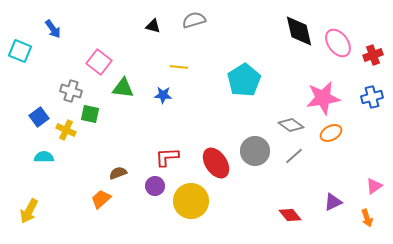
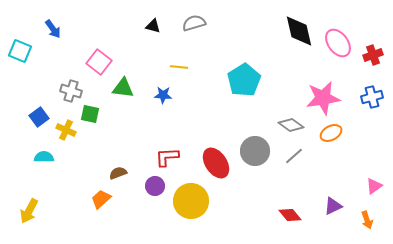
gray semicircle: moved 3 px down
purple triangle: moved 4 px down
orange arrow: moved 2 px down
